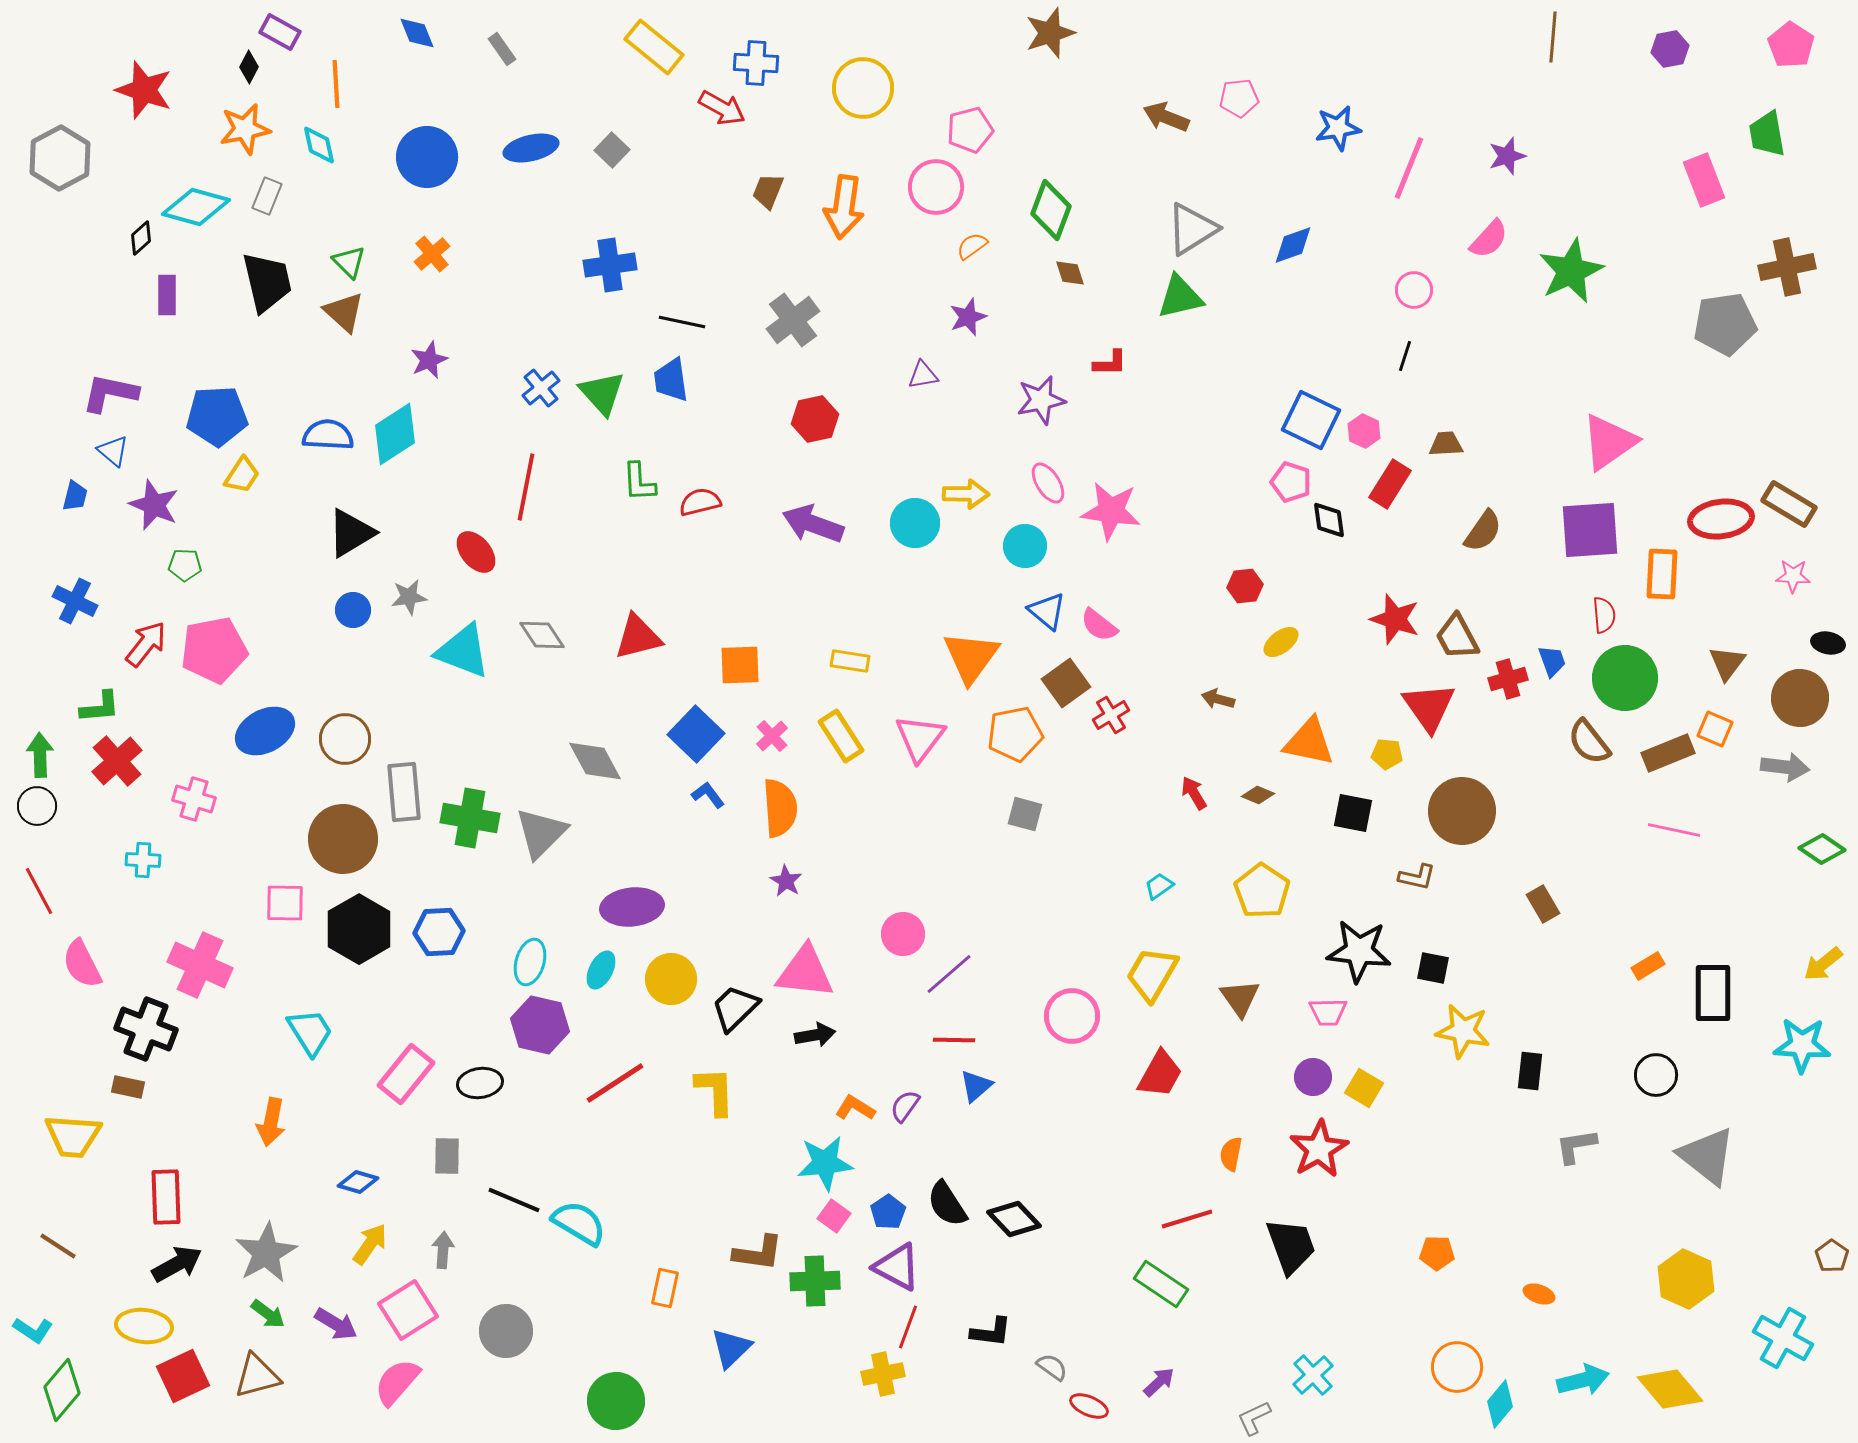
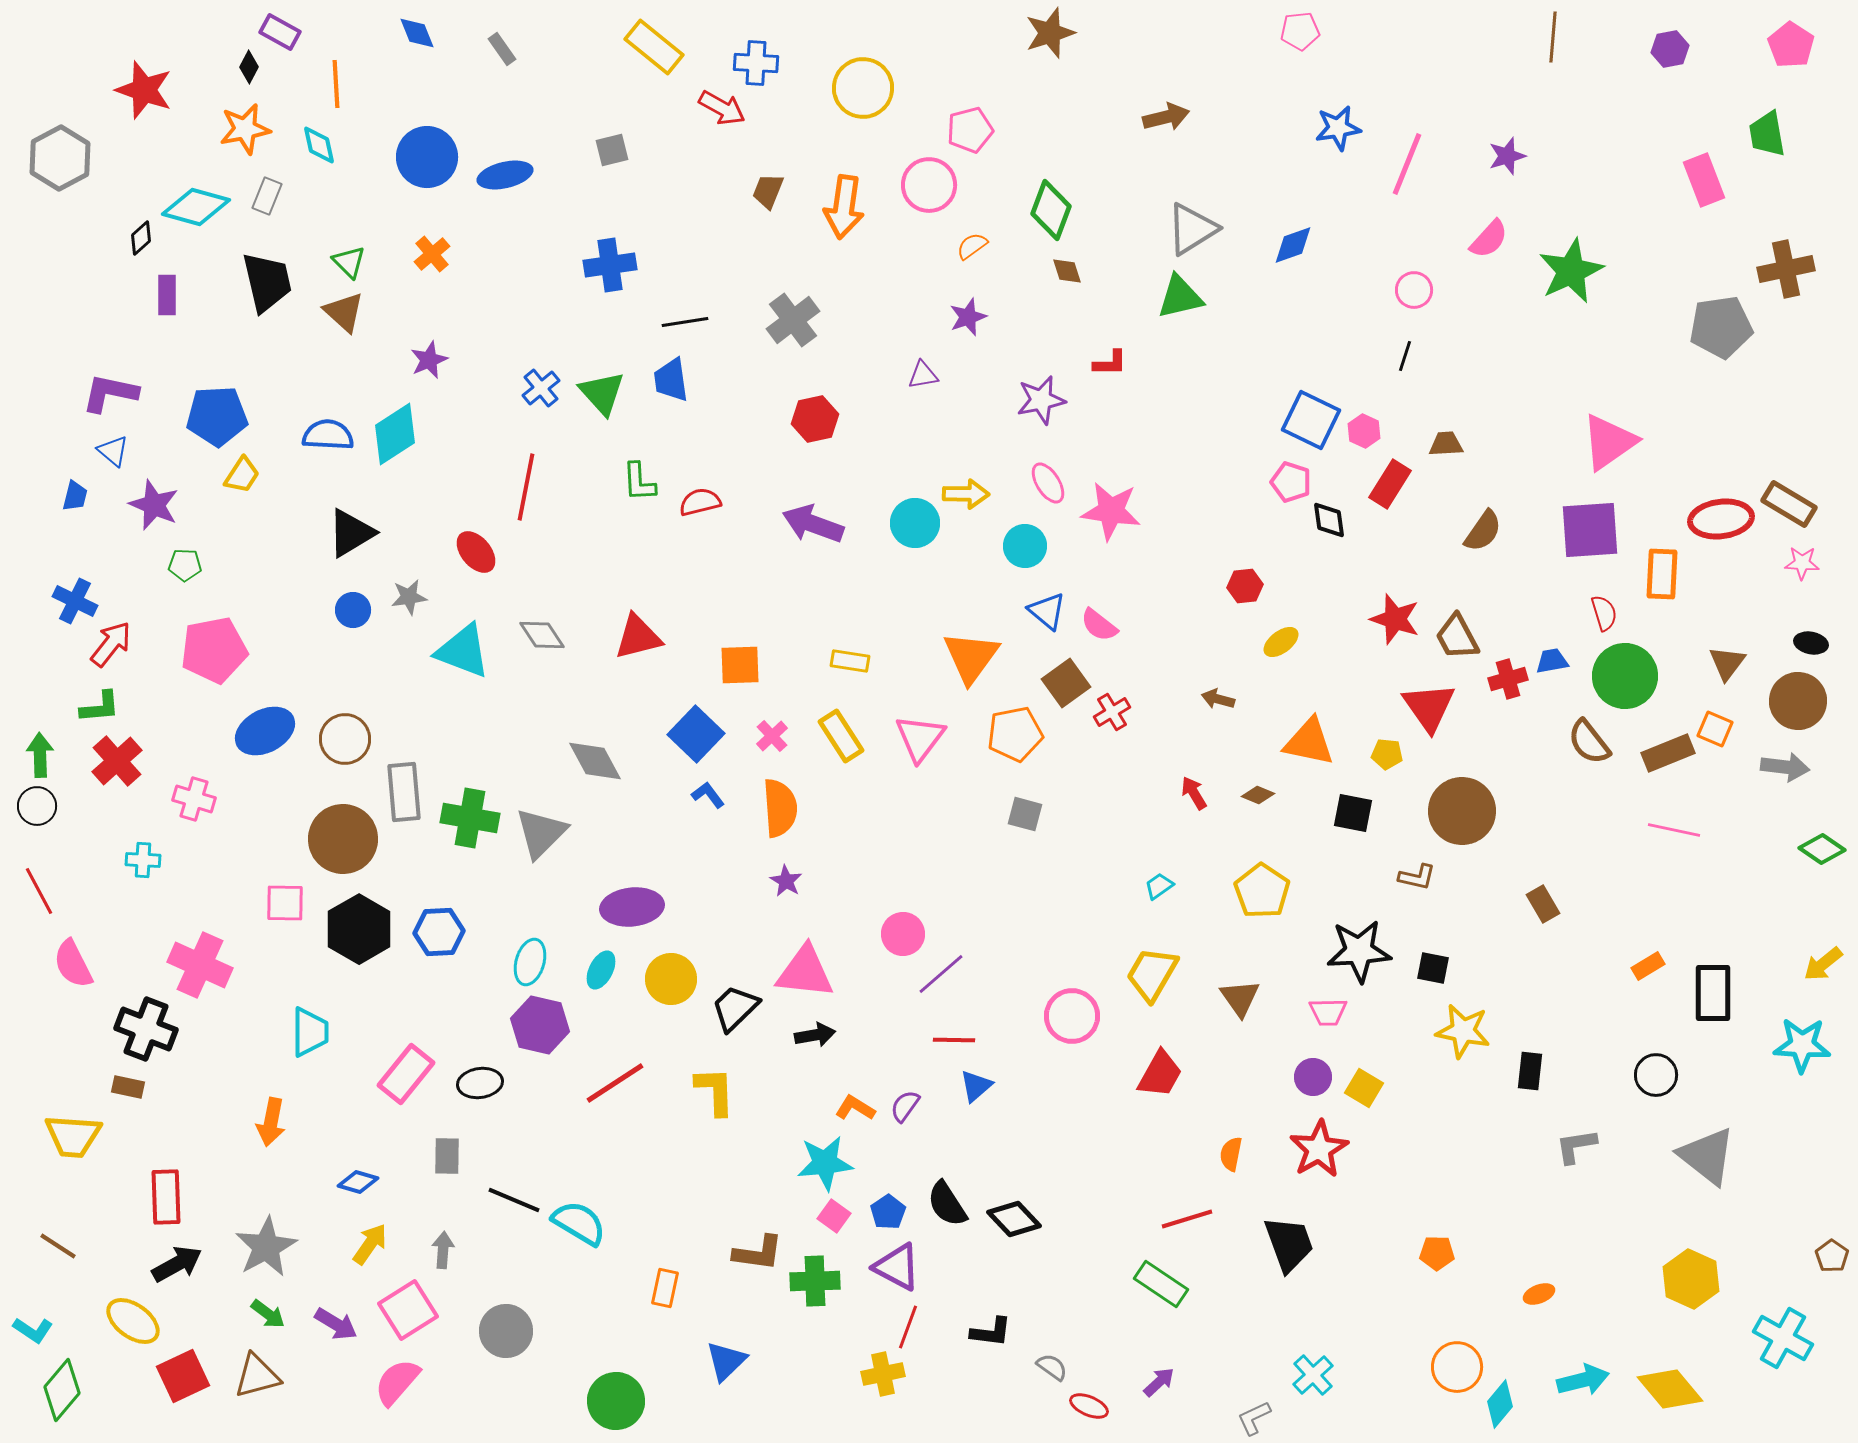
pink pentagon at (1239, 98): moved 61 px right, 67 px up
brown arrow at (1166, 117): rotated 144 degrees clockwise
blue ellipse at (531, 148): moved 26 px left, 27 px down
gray square at (612, 150): rotated 32 degrees clockwise
pink line at (1409, 168): moved 2 px left, 4 px up
pink circle at (936, 187): moved 7 px left, 2 px up
brown cross at (1787, 267): moved 1 px left, 2 px down
brown diamond at (1070, 273): moved 3 px left, 2 px up
black line at (682, 322): moved 3 px right; rotated 21 degrees counterclockwise
gray pentagon at (1725, 324): moved 4 px left, 3 px down
pink star at (1793, 576): moved 9 px right, 13 px up
red semicircle at (1604, 615): moved 2 px up; rotated 12 degrees counterclockwise
black ellipse at (1828, 643): moved 17 px left
red arrow at (146, 644): moved 35 px left
blue trapezoid at (1552, 661): rotated 80 degrees counterclockwise
green circle at (1625, 678): moved 2 px up
brown circle at (1800, 698): moved 2 px left, 3 px down
red cross at (1111, 715): moved 1 px right, 3 px up
black star at (1359, 951): rotated 10 degrees counterclockwise
pink semicircle at (82, 964): moved 9 px left
purple line at (949, 974): moved 8 px left
cyan trapezoid at (310, 1032): rotated 32 degrees clockwise
black trapezoid at (1291, 1246): moved 2 px left, 2 px up
gray star at (266, 1253): moved 6 px up
yellow hexagon at (1686, 1279): moved 5 px right
orange ellipse at (1539, 1294): rotated 40 degrees counterclockwise
yellow ellipse at (144, 1326): moved 11 px left, 5 px up; rotated 30 degrees clockwise
blue triangle at (731, 1348): moved 5 px left, 13 px down
